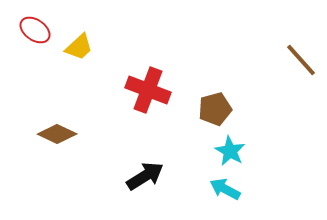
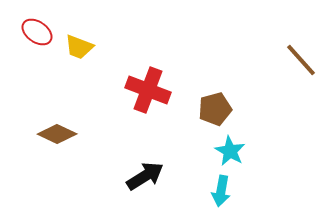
red ellipse: moved 2 px right, 2 px down
yellow trapezoid: rotated 64 degrees clockwise
cyan arrow: moved 4 px left, 2 px down; rotated 108 degrees counterclockwise
